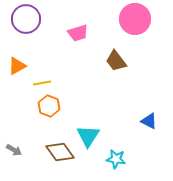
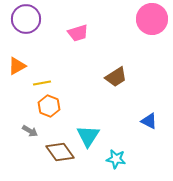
pink circle: moved 17 px right
brown trapezoid: moved 16 px down; rotated 85 degrees counterclockwise
gray arrow: moved 16 px right, 19 px up
